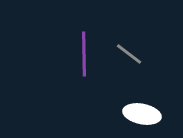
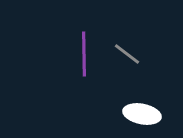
gray line: moved 2 px left
